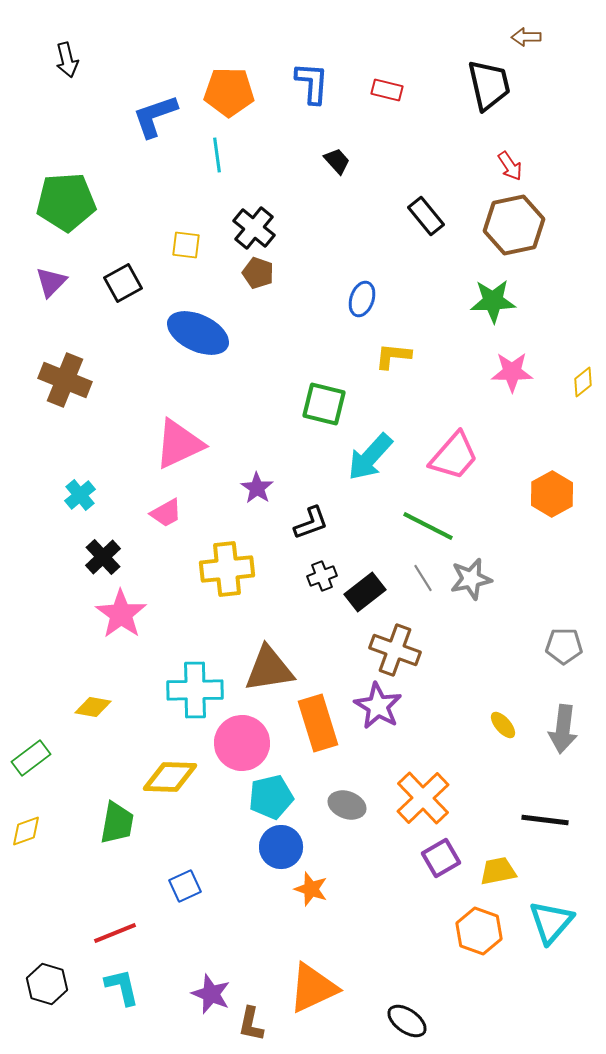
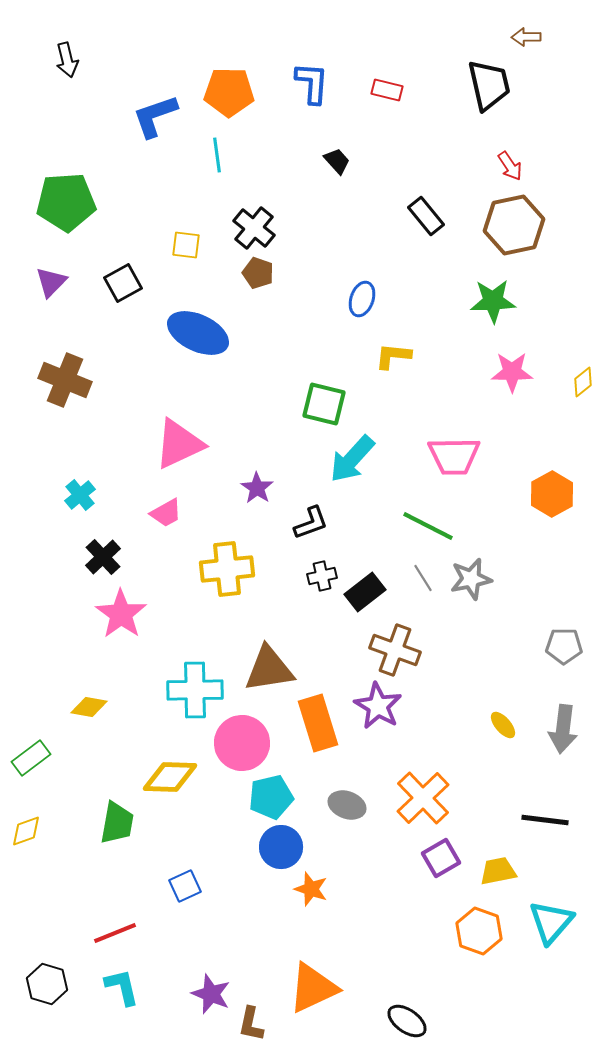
pink trapezoid at (454, 456): rotated 48 degrees clockwise
cyan arrow at (370, 457): moved 18 px left, 2 px down
black cross at (322, 576): rotated 8 degrees clockwise
yellow diamond at (93, 707): moved 4 px left
